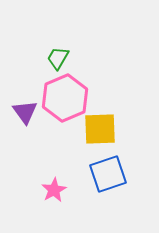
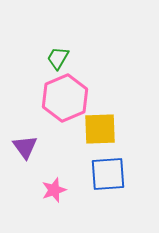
purple triangle: moved 35 px down
blue square: rotated 15 degrees clockwise
pink star: rotated 10 degrees clockwise
